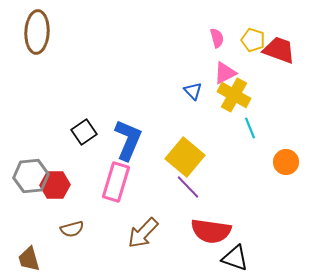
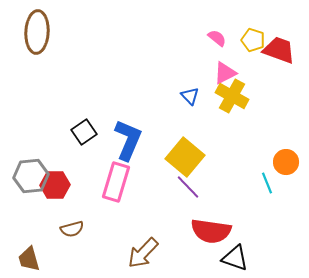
pink semicircle: rotated 36 degrees counterclockwise
blue triangle: moved 3 px left, 5 px down
yellow cross: moved 2 px left, 1 px down
cyan line: moved 17 px right, 55 px down
brown arrow: moved 20 px down
